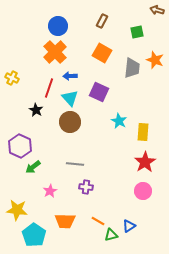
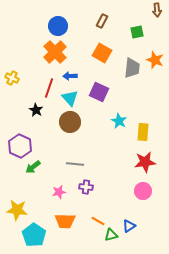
brown arrow: rotated 112 degrees counterclockwise
red star: rotated 25 degrees clockwise
pink star: moved 9 px right, 1 px down; rotated 16 degrees clockwise
